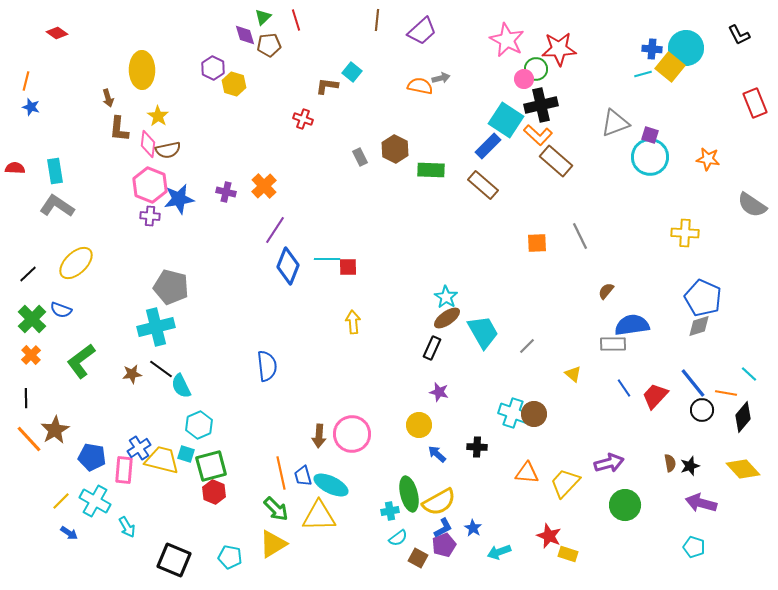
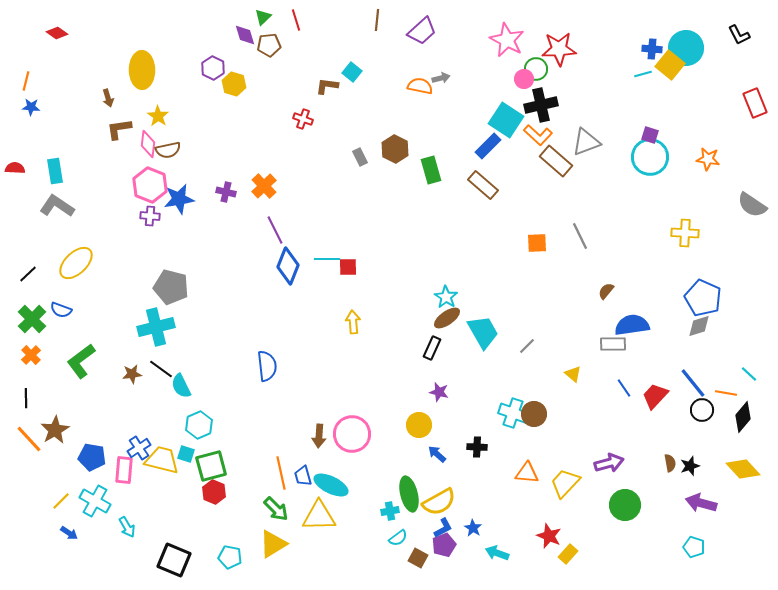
yellow square at (670, 67): moved 2 px up
blue star at (31, 107): rotated 12 degrees counterclockwise
gray triangle at (615, 123): moved 29 px left, 19 px down
brown L-shape at (119, 129): rotated 76 degrees clockwise
green rectangle at (431, 170): rotated 72 degrees clockwise
purple line at (275, 230): rotated 60 degrees counterclockwise
cyan arrow at (499, 552): moved 2 px left, 1 px down; rotated 40 degrees clockwise
yellow rectangle at (568, 554): rotated 66 degrees counterclockwise
